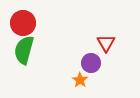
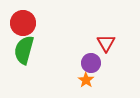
orange star: moved 6 px right
